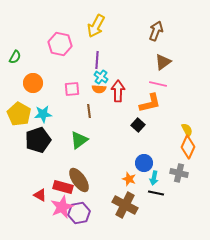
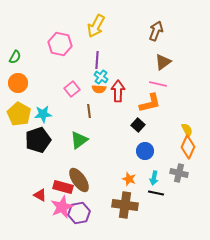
orange circle: moved 15 px left
pink square: rotated 35 degrees counterclockwise
blue circle: moved 1 px right, 12 px up
brown cross: rotated 20 degrees counterclockwise
